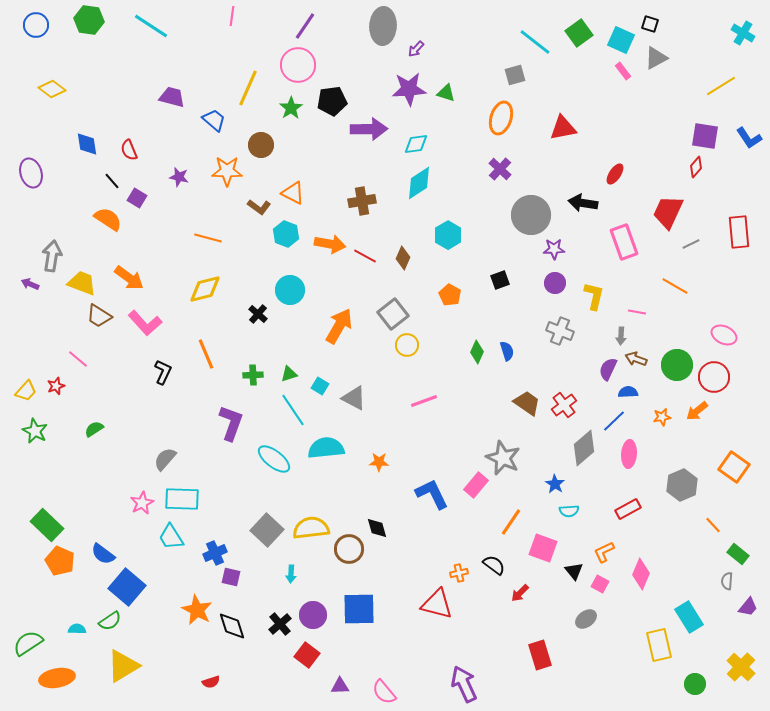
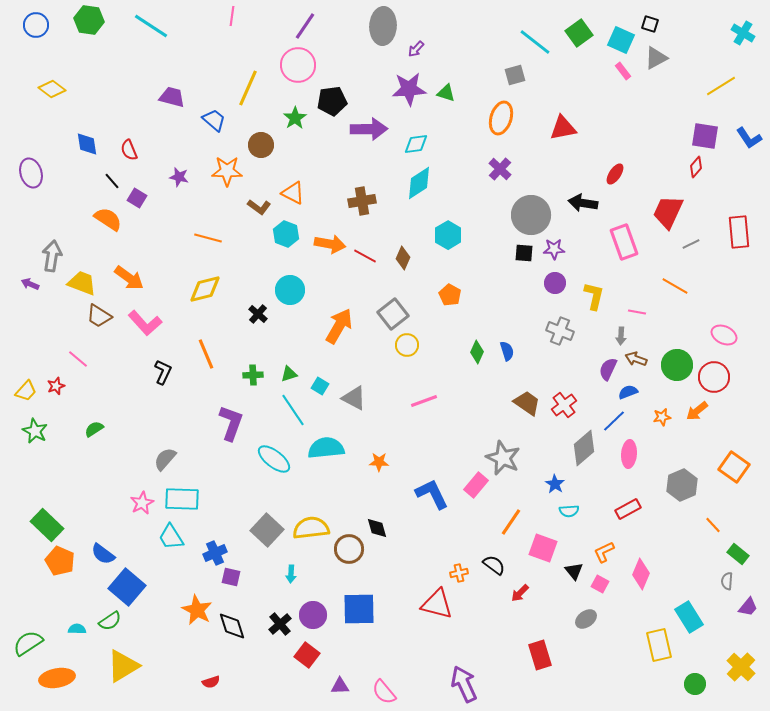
green star at (291, 108): moved 4 px right, 10 px down
black square at (500, 280): moved 24 px right, 27 px up; rotated 24 degrees clockwise
blue semicircle at (628, 392): rotated 18 degrees counterclockwise
